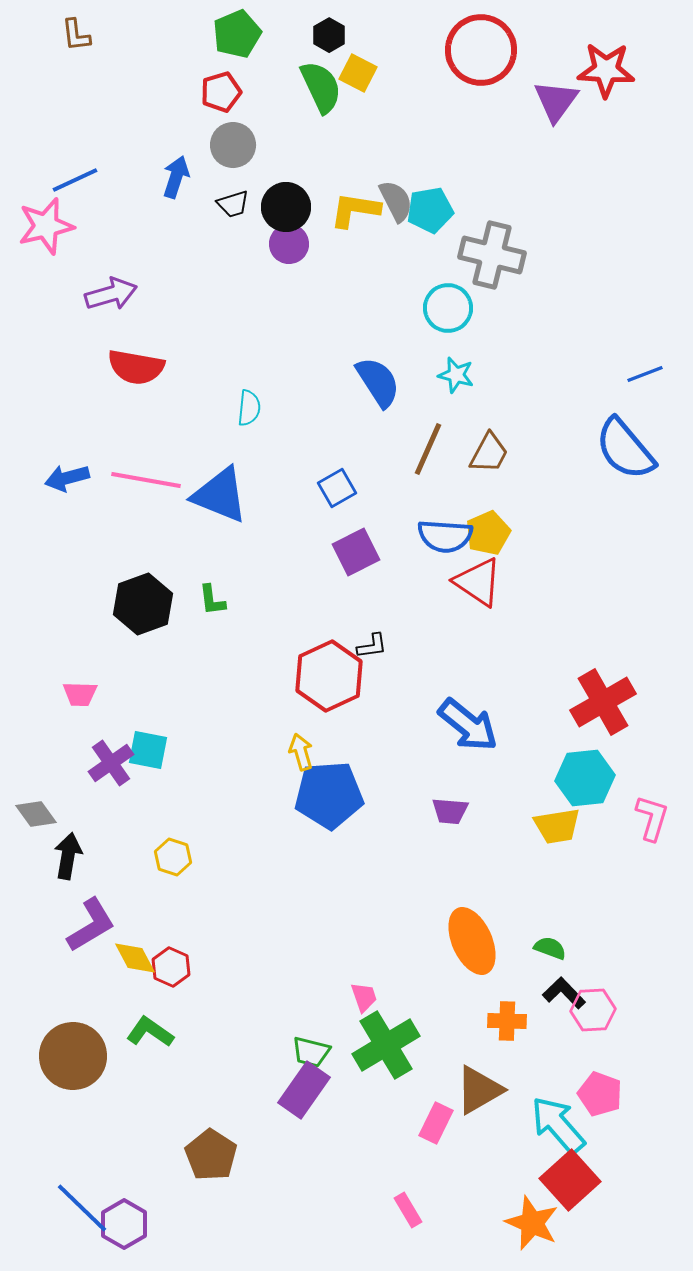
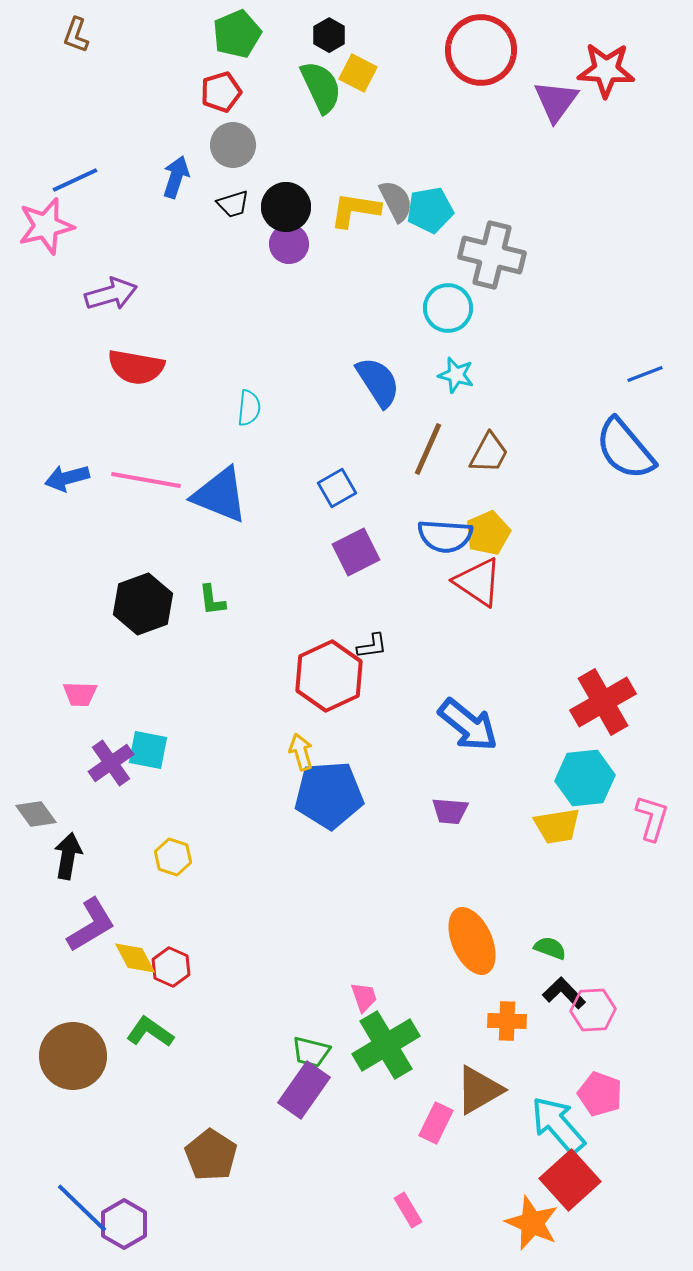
brown L-shape at (76, 35): rotated 27 degrees clockwise
